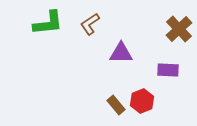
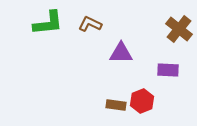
brown L-shape: rotated 60 degrees clockwise
brown cross: rotated 8 degrees counterclockwise
brown rectangle: rotated 42 degrees counterclockwise
